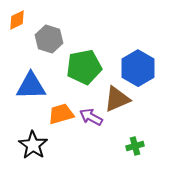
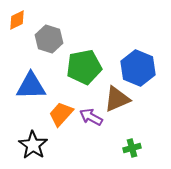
blue hexagon: rotated 8 degrees counterclockwise
orange trapezoid: rotated 32 degrees counterclockwise
green cross: moved 3 px left, 2 px down
